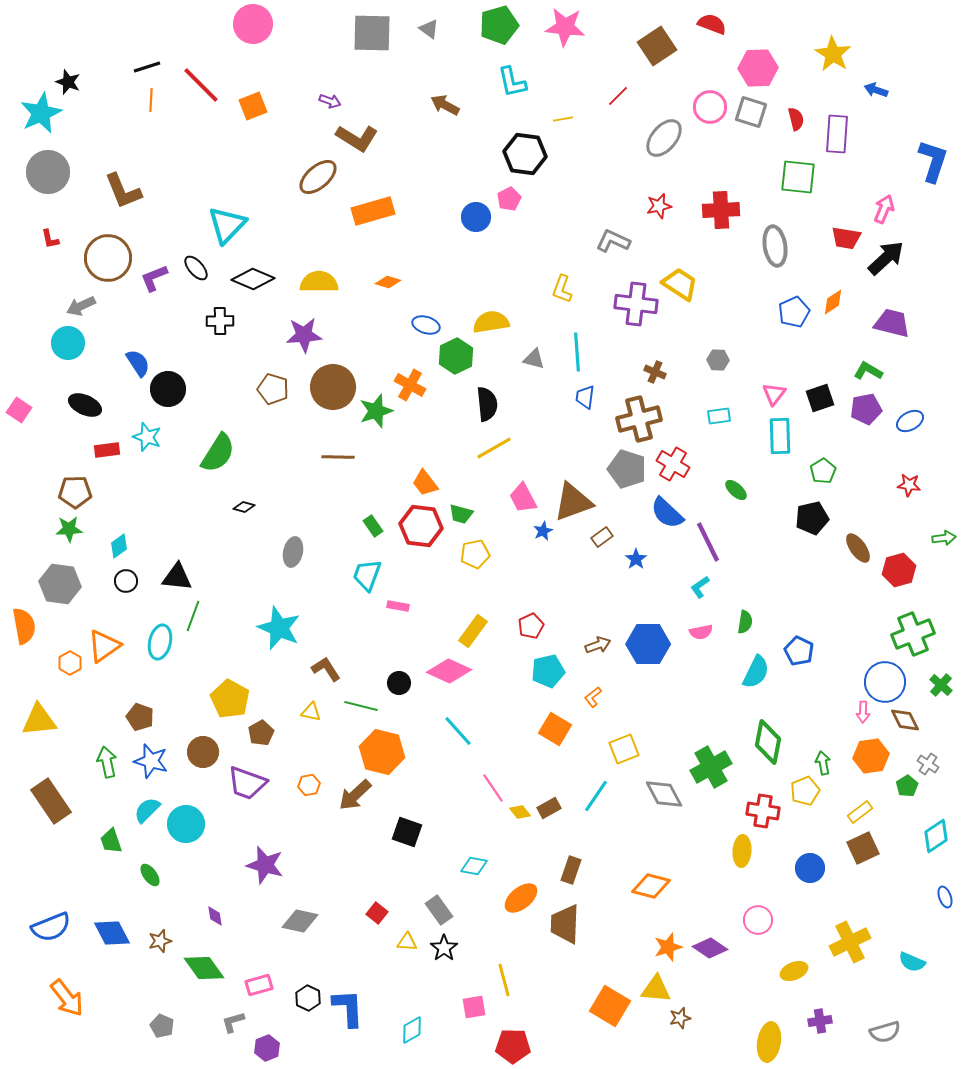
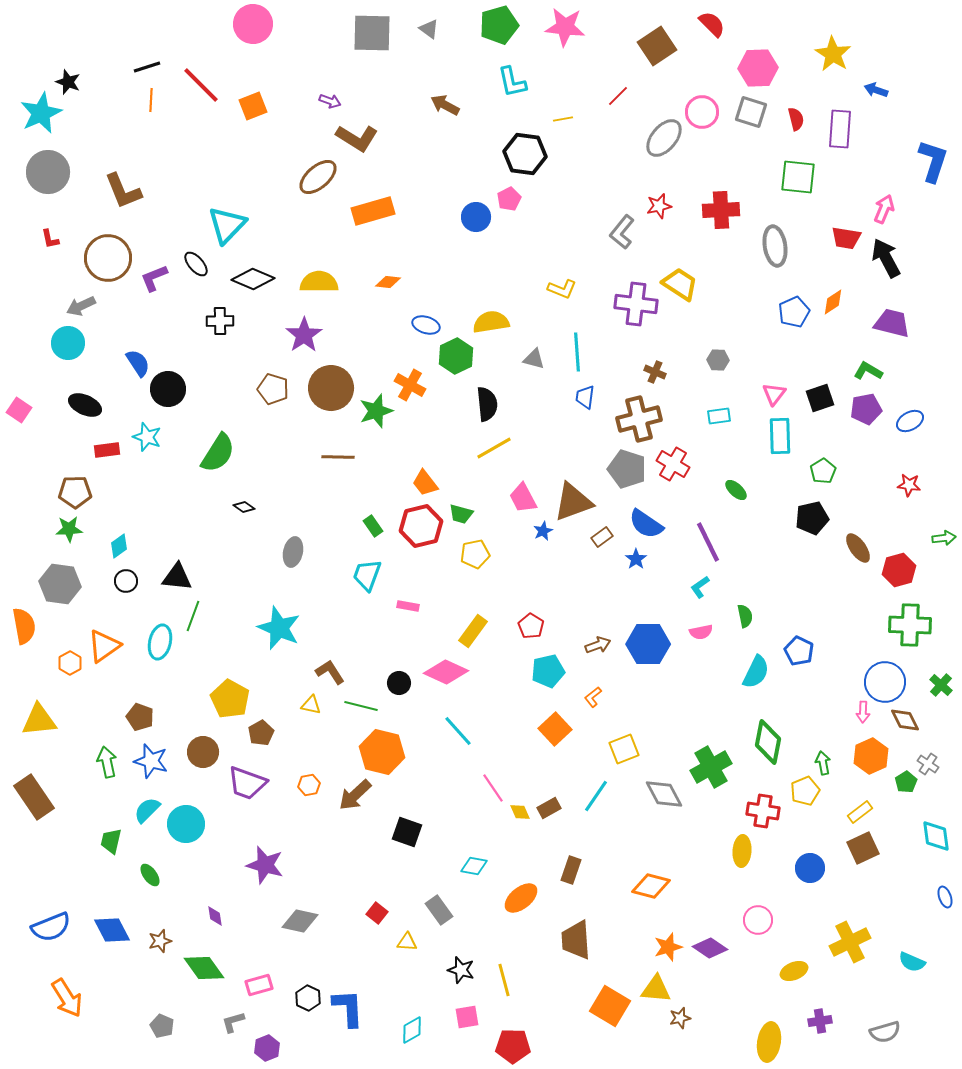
red semicircle at (712, 24): rotated 24 degrees clockwise
pink circle at (710, 107): moved 8 px left, 5 px down
purple rectangle at (837, 134): moved 3 px right, 5 px up
gray L-shape at (613, 241): moved 9 px right, 9 px up; rotated 76 degrees counterclockwise
black arrow at (886, 258): rotated 75 degrees counterclockwise
black ellipse at (196, 268): moved 4 px up
orange diamond at (388, 282): rotated 10 degrees counterclockwise
yellow L-shape at (562, 289): rotated 88 degrees counterclockwise
purple star at (304, 335): rotated 30 degrees counterclockwise
brown circle at (333, 387): moved 2 px left, 1 px down
black diamond at (244, 507): rotated 20 degrees clockwise
blue semicircle at (667, 513): moved 21 px left, 11 px down; rotated 9 degrees counterclockwise
red hexagon at (421, 526): rotated 21 degrees counterclockwise
pink rectangle at (398, 606): moved 10 px right
green semicircle at (745, 622): moved 6 px up; rotated 20 degrees counterclockwise
red pentagon at (531, 626): rotated 15 degrees counterclockwise
green cross at (913, 634): moved 3 px left, 9 px up; rotated 24 degrees clockwise
brown L-shape at (326, 669): moved 4 px right, 3 px down
pink diamond at (449, 671): moved 3 px left, 1 px down
yellow triangle at (311, 712): moved 7 px up
orange square at (555, 729): rotated 16 degrees clockwise
orange hexagon at (871, 756): rotated 16 degrees counterclockwise
green pentagon at (907, 786): moved 1 px left, 4 px up
brown rectangle at (51, 801): moved 17 px left, 4 px up
yellow diamond at (520, 812): rotated 15 degrees clockwise
cyan diamond at (936, 836): rotated 64 degrees counterclockwise
green trapezoid at (111, 841): rotated 32 degrees clockwise
brown trapezoid at (565, 924): moved 11 px right, 16 px down; rotated 6 degrees counterclockwise
blue diamond at (112, 933): moved 3 px up
black star at (444, 948): moved 17 px right, 22 px down; rotated 20 degrees counterclockwise
orange arrow at (67, 998): rotated 6 degrees clockwise
pink square at (474, 1007): moved 7 px left, 10 px down
